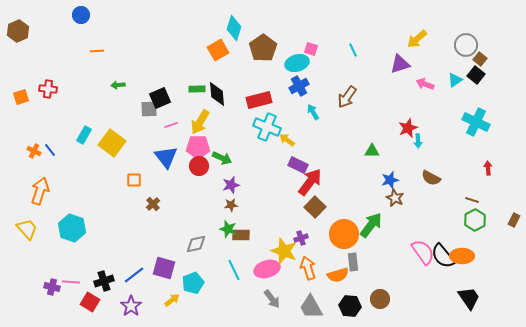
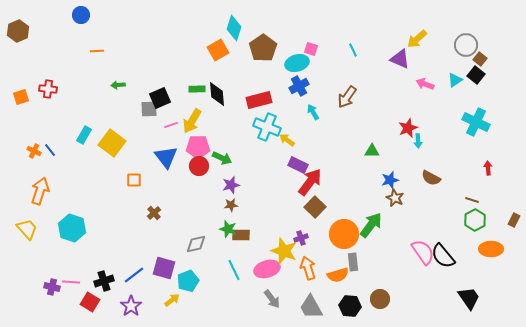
purple triangle at (400, 64): moved 5 px up; rotated 40 degrees clockwise
yellow arrow at (200, 122): moved 8 px left, 1 px up
brown cross at (153, 204): moved 1 px right, 9 px down
orange ellipse at (462, 256): moved 29 px right, 7 px up
cyan pentagon at (193, 283): moved 5 px left, 2 px up
